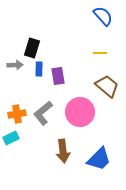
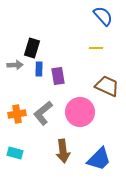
yellow line: moved 4 px left, 5 px up
brown trapezoid: rotated 15 degrees counterclockwise
cyan rectangle: moved 4 px right, 15 px down; rotated 42 degrees clockwise
